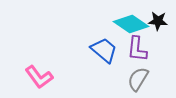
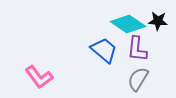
cyan diamond: moved 3 px left
